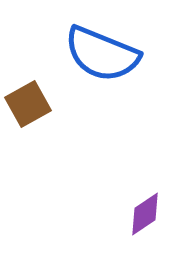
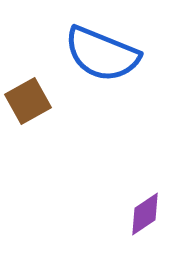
brown square: moved 3 px up
